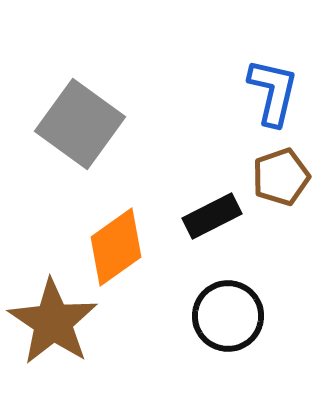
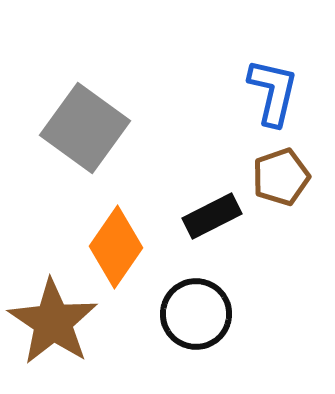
gray square: moved 5 px right, 4 px down
orange diamond: rotated 20 degrees counterclockwise
black circle: moved 32 px left, 2 px up
